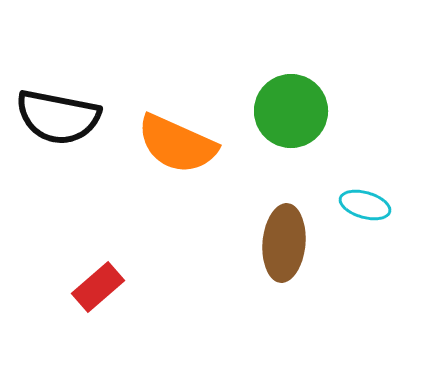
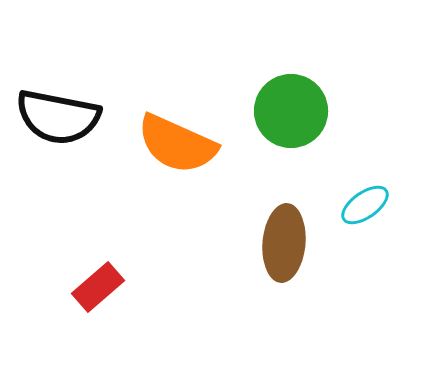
cyan ellipse: rotated 51 degrees counterclockwise
